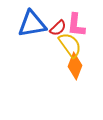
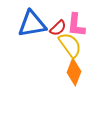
orange diamond: moved 1 px left, 6 px down
